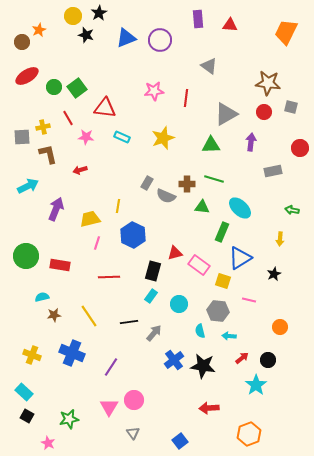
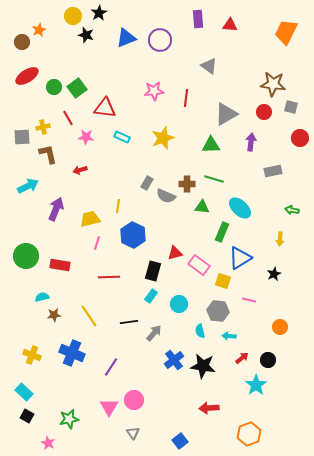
brown star at (268, 83): moved 5 px right, 1 px down
red circle at (300, 148): moved 10 px up
